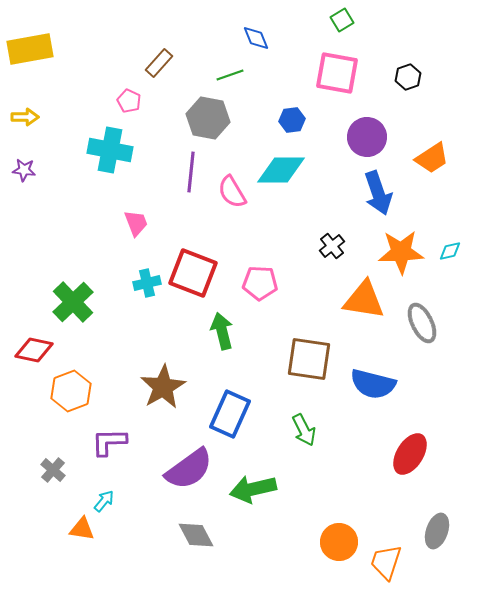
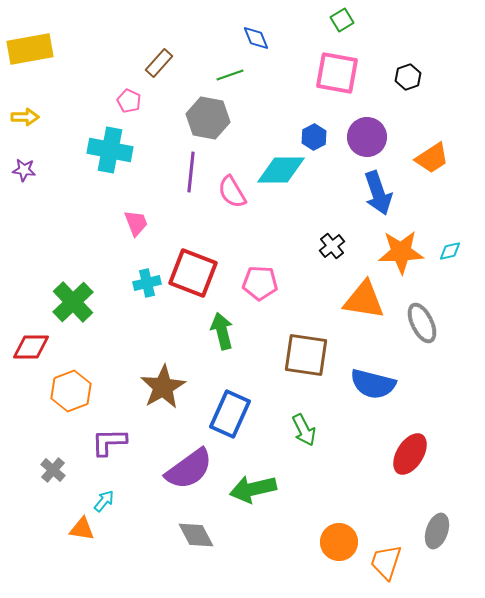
blue hexagon at (292, 120): moved 22 px right, 17 px down; rotated 20 degrees counterclockwise
red diamond at (34, 350): moved 3 px left, 3 px up; rotated 12 degrees counterclockwise
brown square at (309, 359): moved 3 px left, 4 px up
